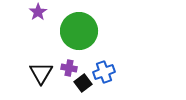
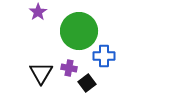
blue cross: moved 16 px up; rotated 20 degrees clockwise
black square: moved 4 px right
